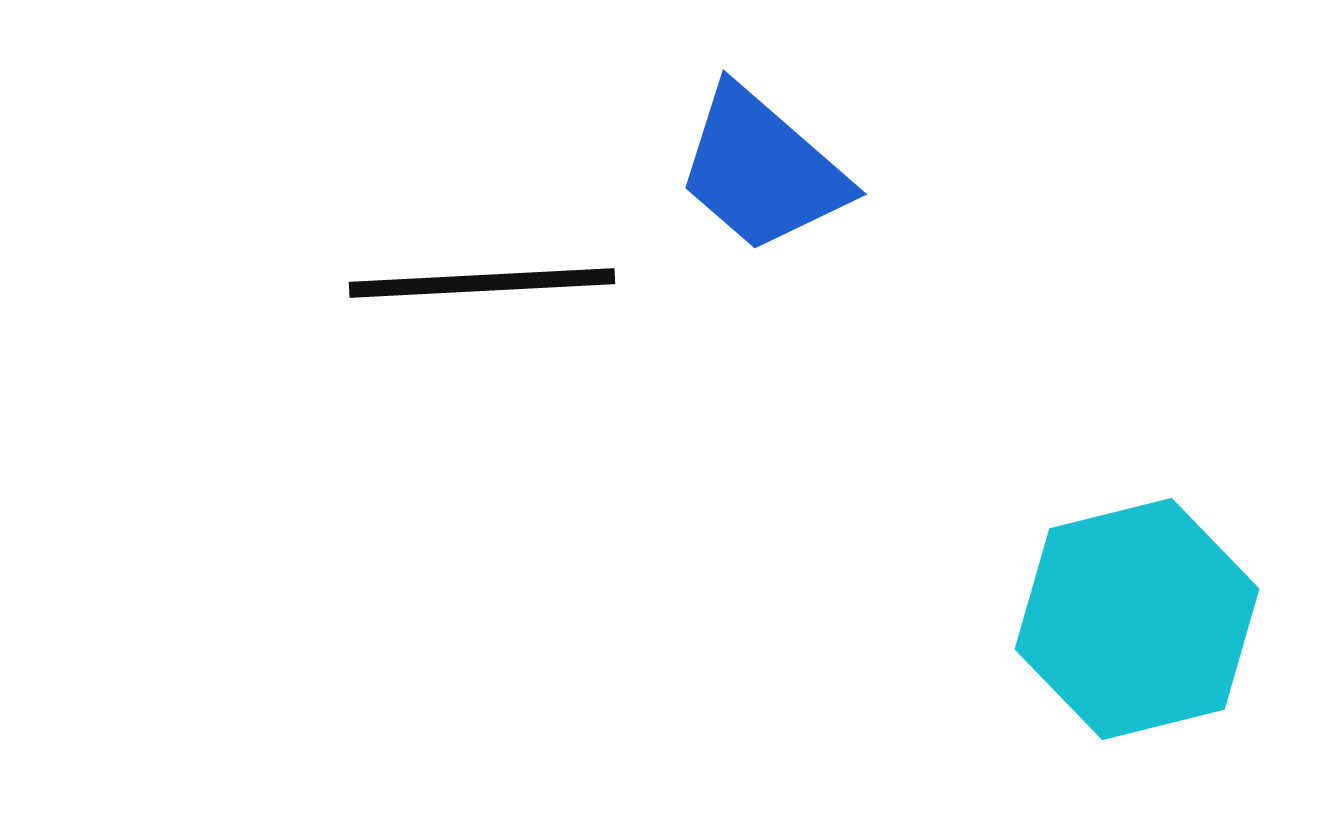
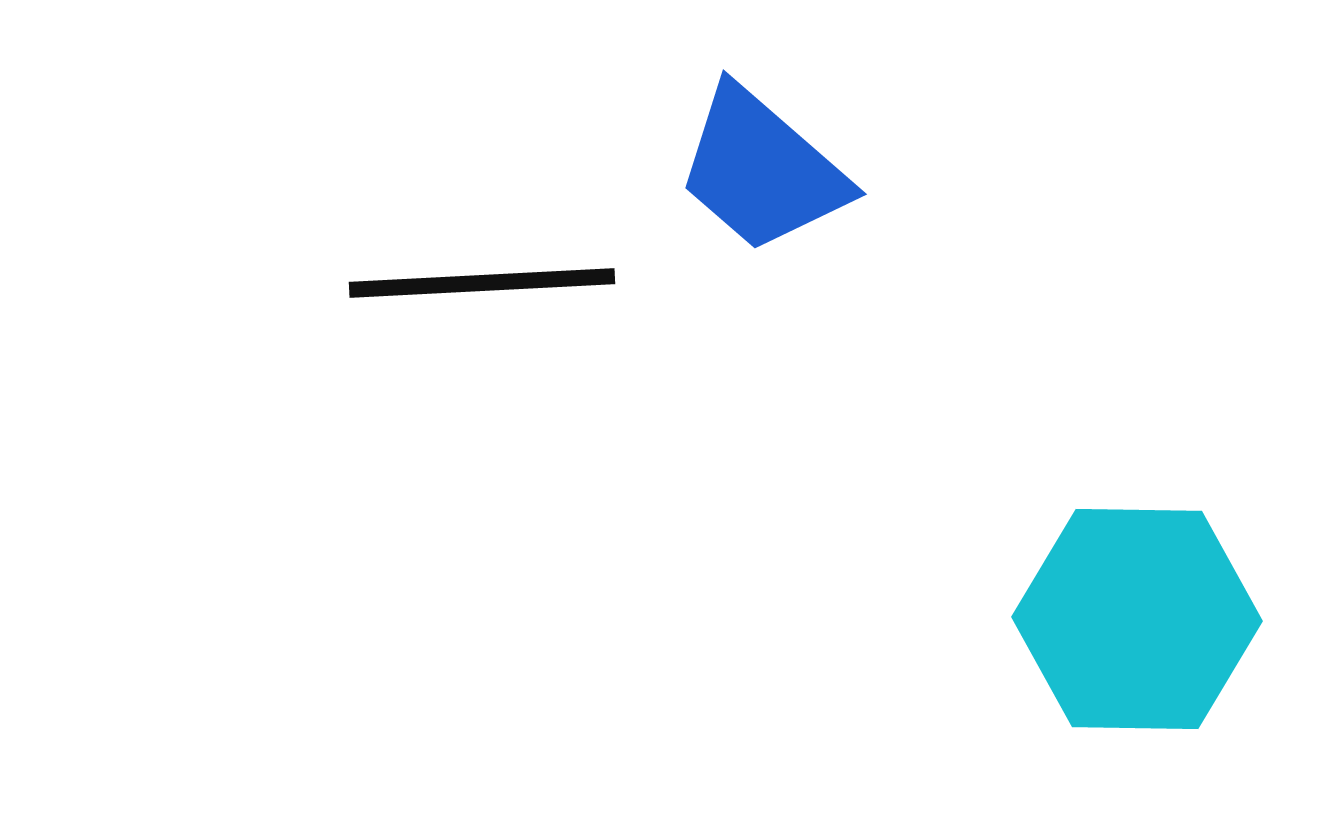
cyan hexagon: rotated 15 degrees clockwise
